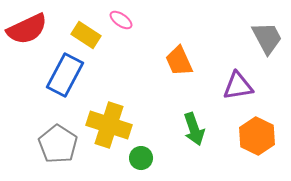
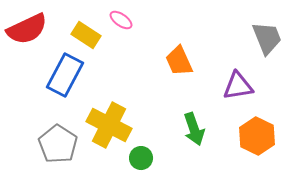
gray trapezoid: rotated 6 degrees clockwise
yellow cross: rotated 9 degrees clockwise
